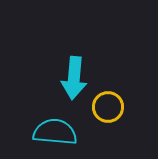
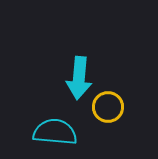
cyan arrow: moved 5 px right
